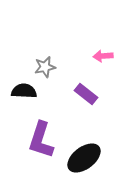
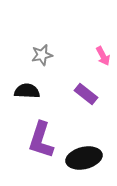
pink arrow: rotated 114 degrees counterclockwise
gray star: moved 3 px left, 12 px up
black semicircle: moved 3 px right
black ellipse: rotated 24 degrees clockwise
